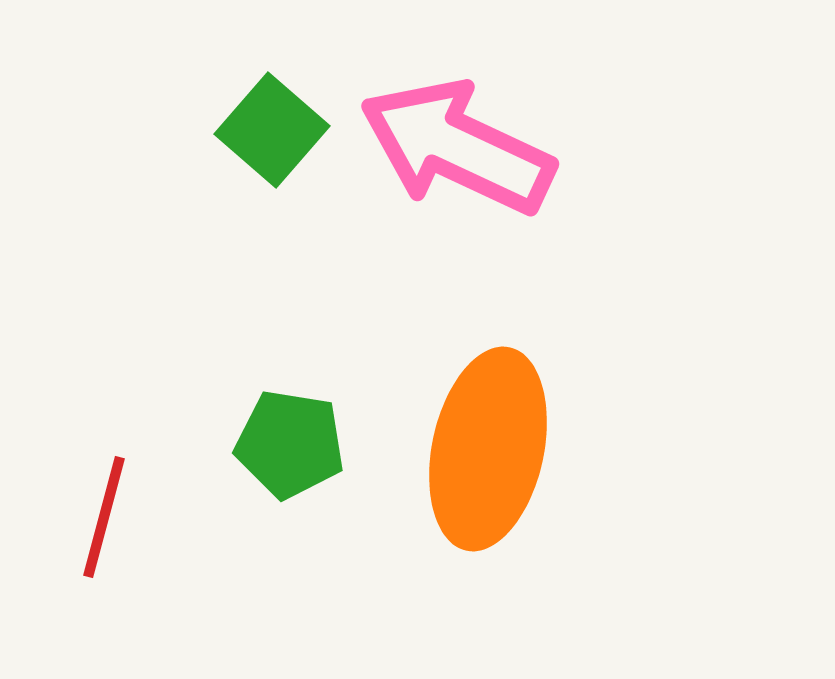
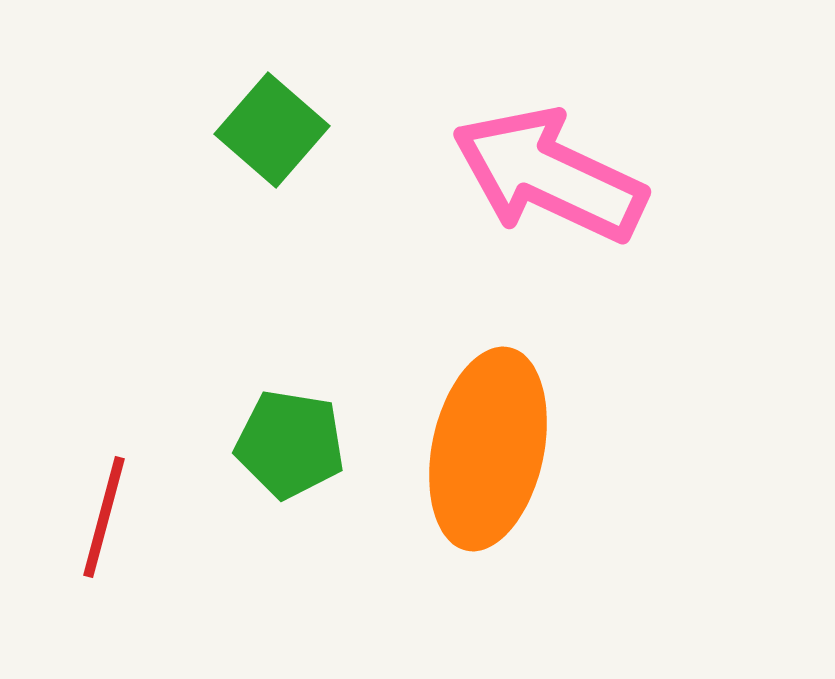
pink arrow: moved 92 px right, 28 px down
